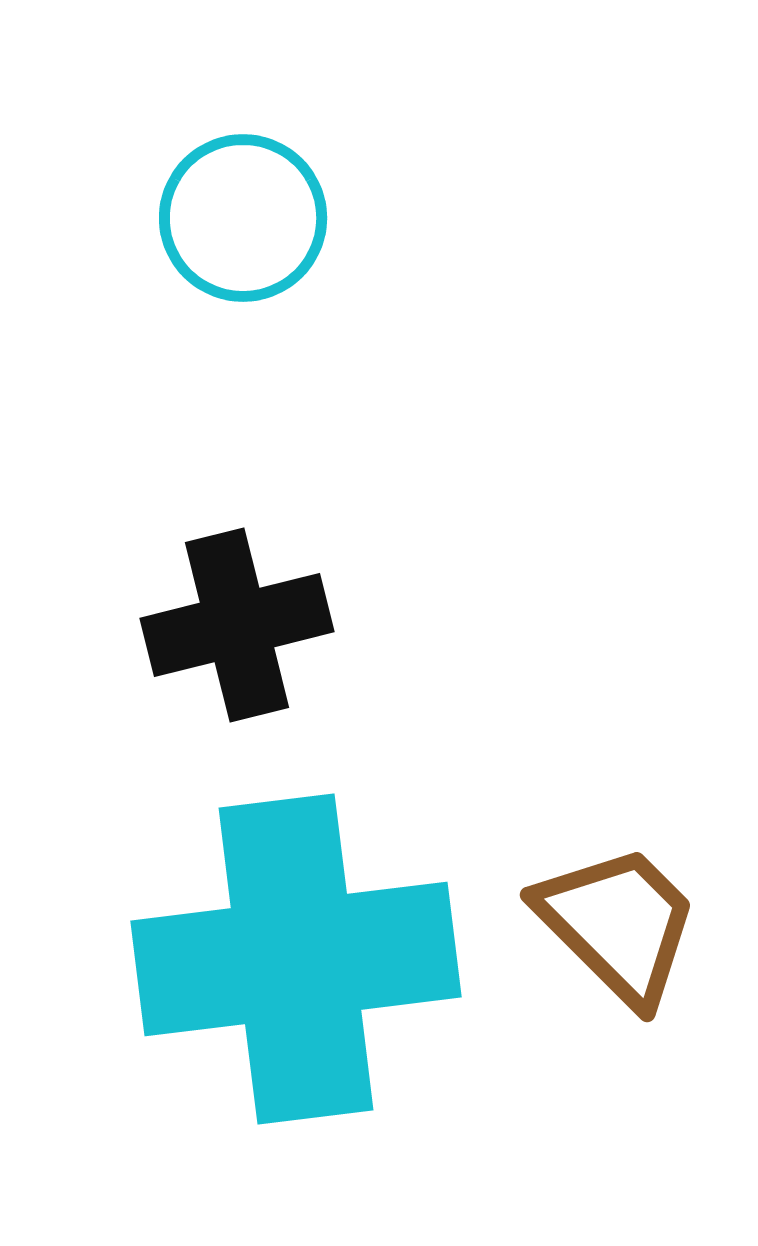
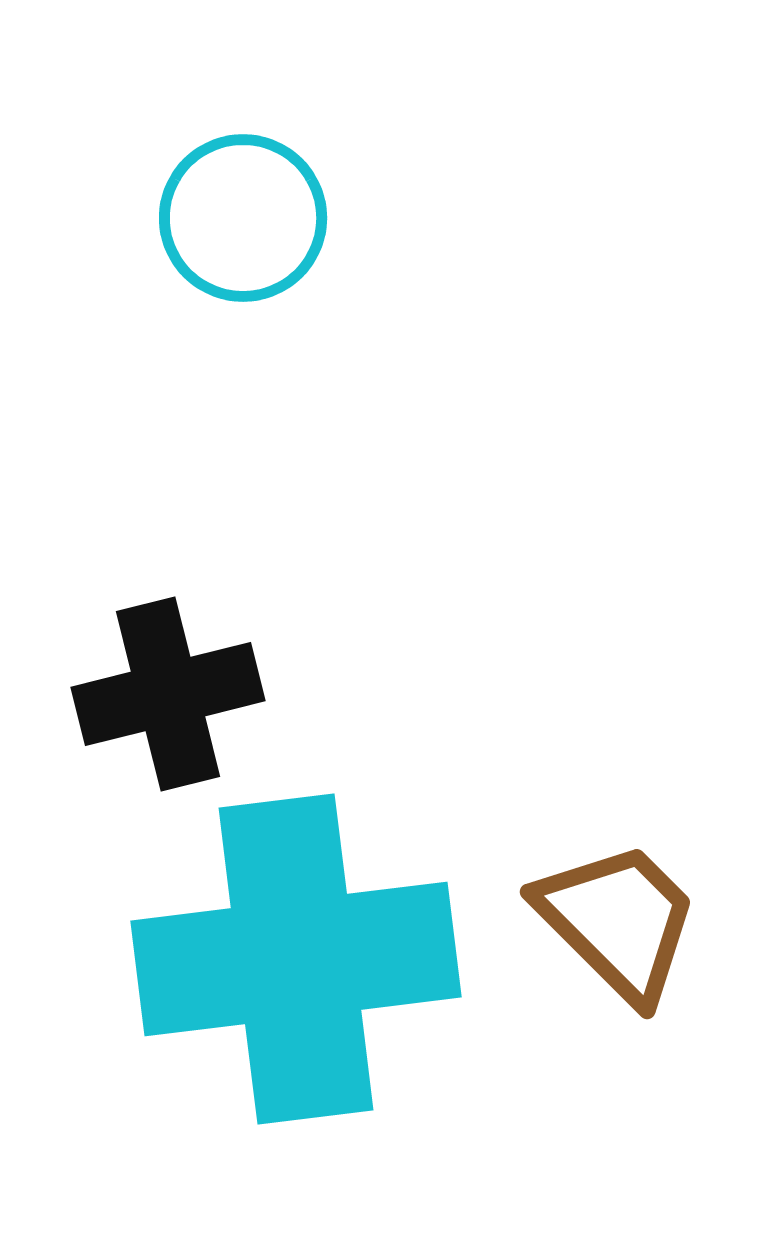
black cross: moved 69 px left, 69 px down
brown trapezoid: moved 3 px up
